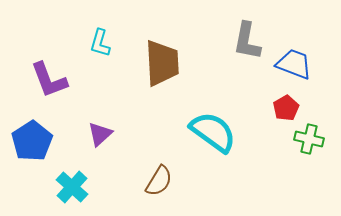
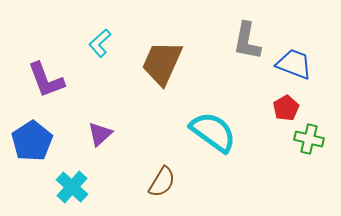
cyan L-shape: rotated 32 degrees clockwise
brown trapezoid: rotated 153 degrees counterclockwise
purple L-shape: moved 3 px left
brown semicircle: moved 3 px right, 1 px down
